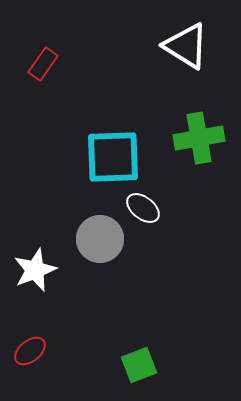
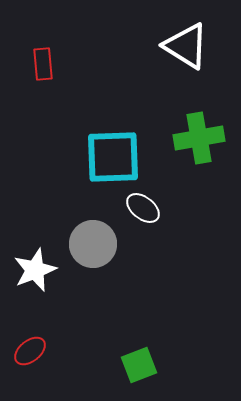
red rectangle: rotated 40 degrees counterclockwise
gray circle: moved 7 px left, 5 px down
